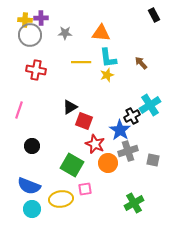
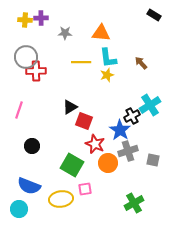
black rectangle: rotated 32 degrees counterclockwise
gray circle: moved 4 px left, 22 px down
red cross: moved 1 px down; rotated 12 degrees counterclockwise
cyan circle: moved 13 px left
